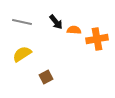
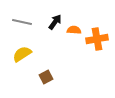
black arrow: moved 1 px left; rotated 105 degrees counterclockwise
